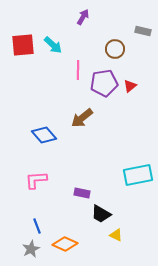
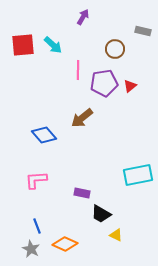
gray star: rotated 18 degrees counterclockwise
